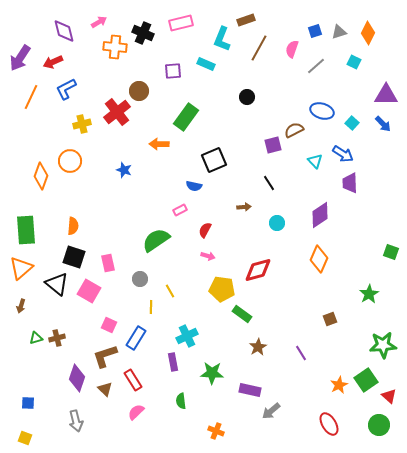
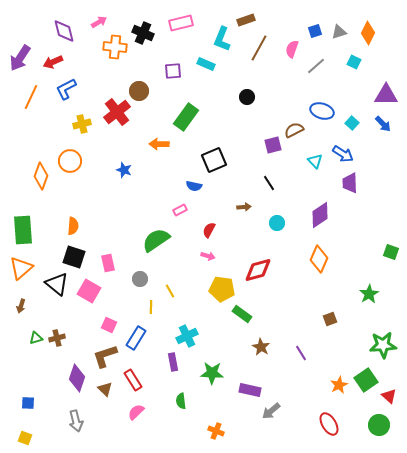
green rectangle at (26, 230): moved 3 px left
red semicircle at (205, 230): moved 4 px right
brown star at (258, 347): moved 3 px right; rotated 12 degrees counterclockwise
